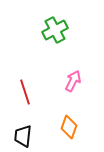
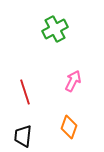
green cross: moved 1 px up
